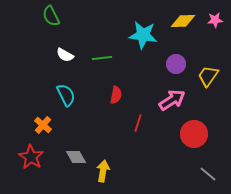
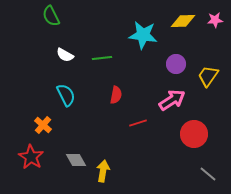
red line: rotated 54 degrees clockwise
gray diamond: moved 3 px down
